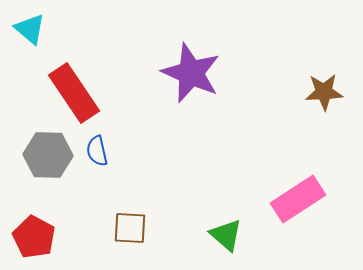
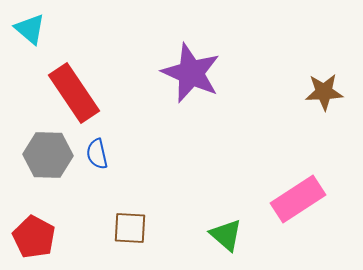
blue semicircle: moved 3 px down
